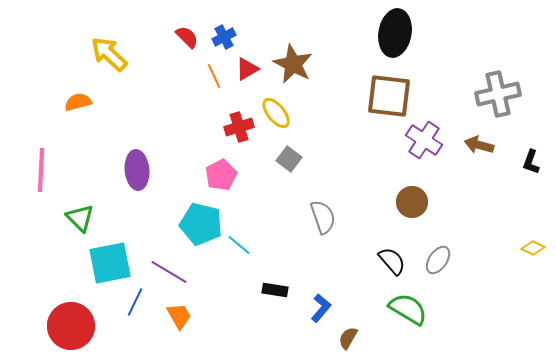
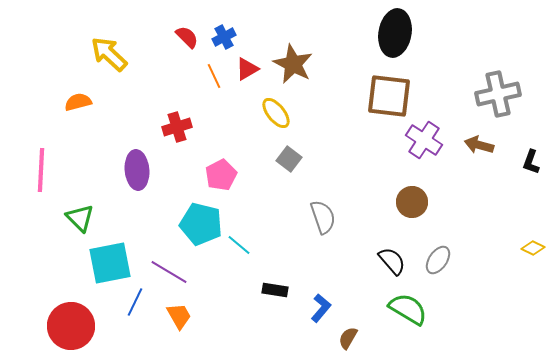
red cross: moved 62 px left
